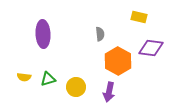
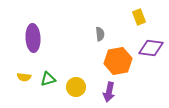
yellow rectangle: rotated 56 degrees clockwise
purple ellipse: moved 10 px left, 4 px down
orange hexagon: rotated 20 degrees clockwise
